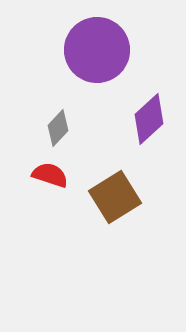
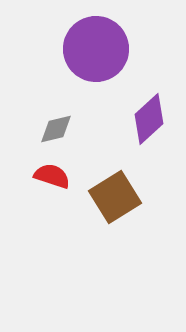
purple circle: moved 1 px left, 1 px up
gray diamond: moved 2 px left, 1 px down; rotated 33 degrees clockwise
red semicircle: moved 2 px right, 1 px down
